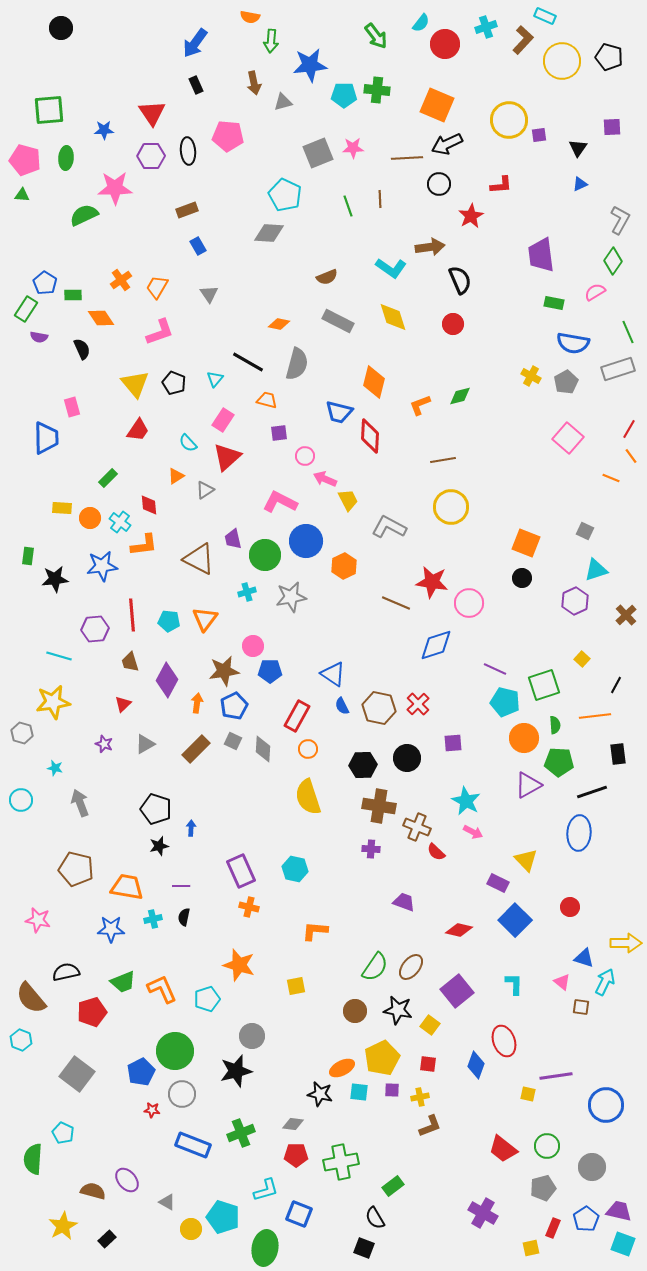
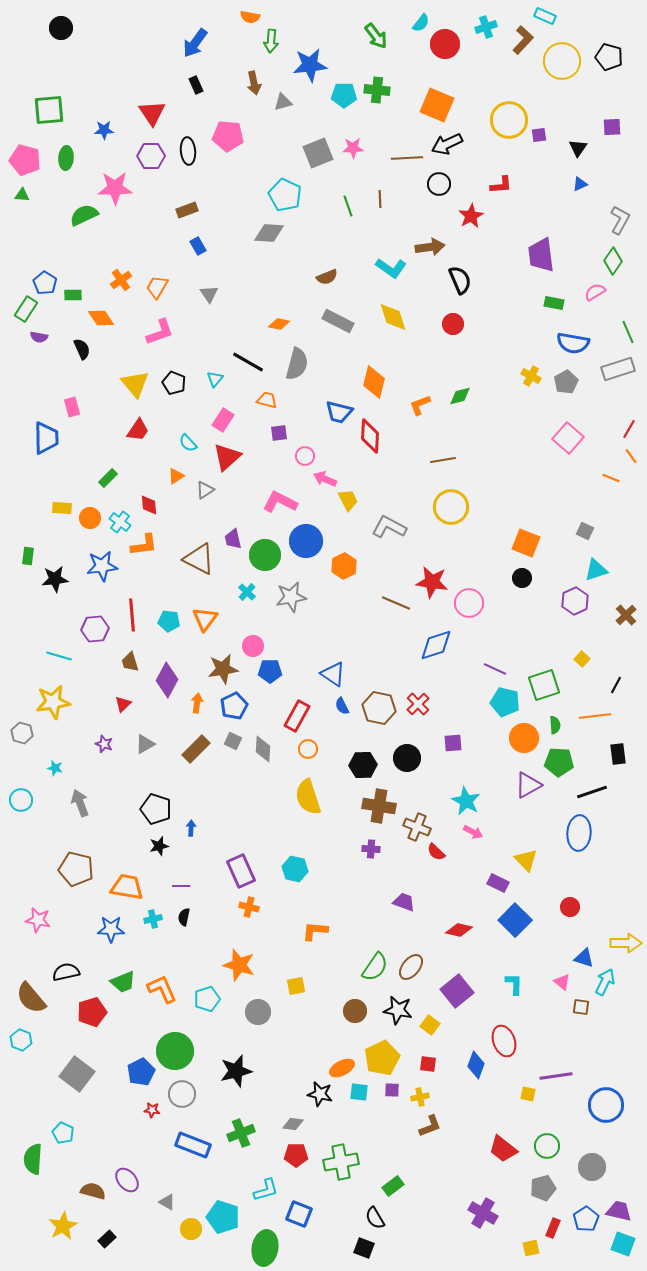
cyan cross at (247, 592): rotated 30 degrees counterclockwise
brown star at (224, 671): moved 1 px left, 2 px up
gray circle at (252, 1036): moved 6 px right, 24 px up
